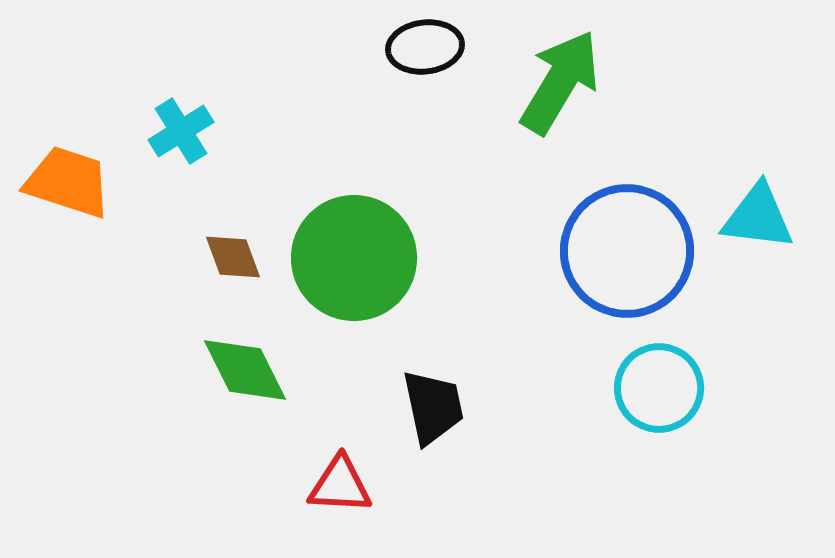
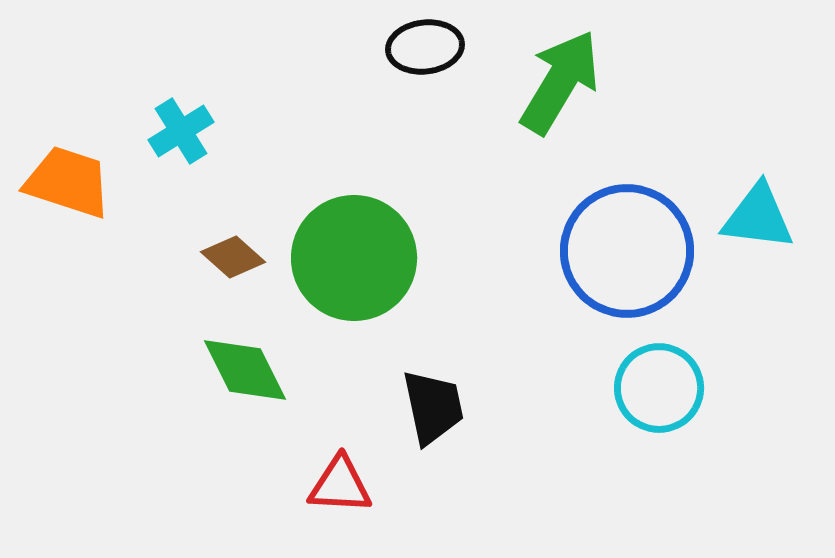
brown diamond: rotated 28 degrees counterclockwise
